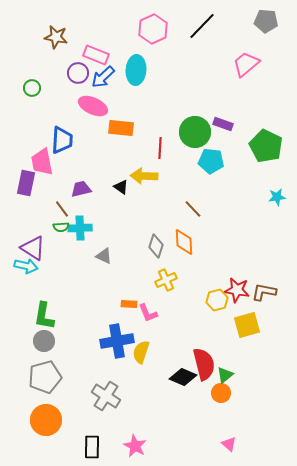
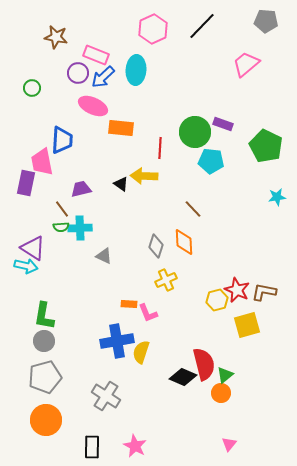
black triangle at (121, 187): moved 3 px up
red star at (237, 290): rotated 15 degrees clockwise
pink triangle at (229, 444): rotated 28 degrees clockwise
